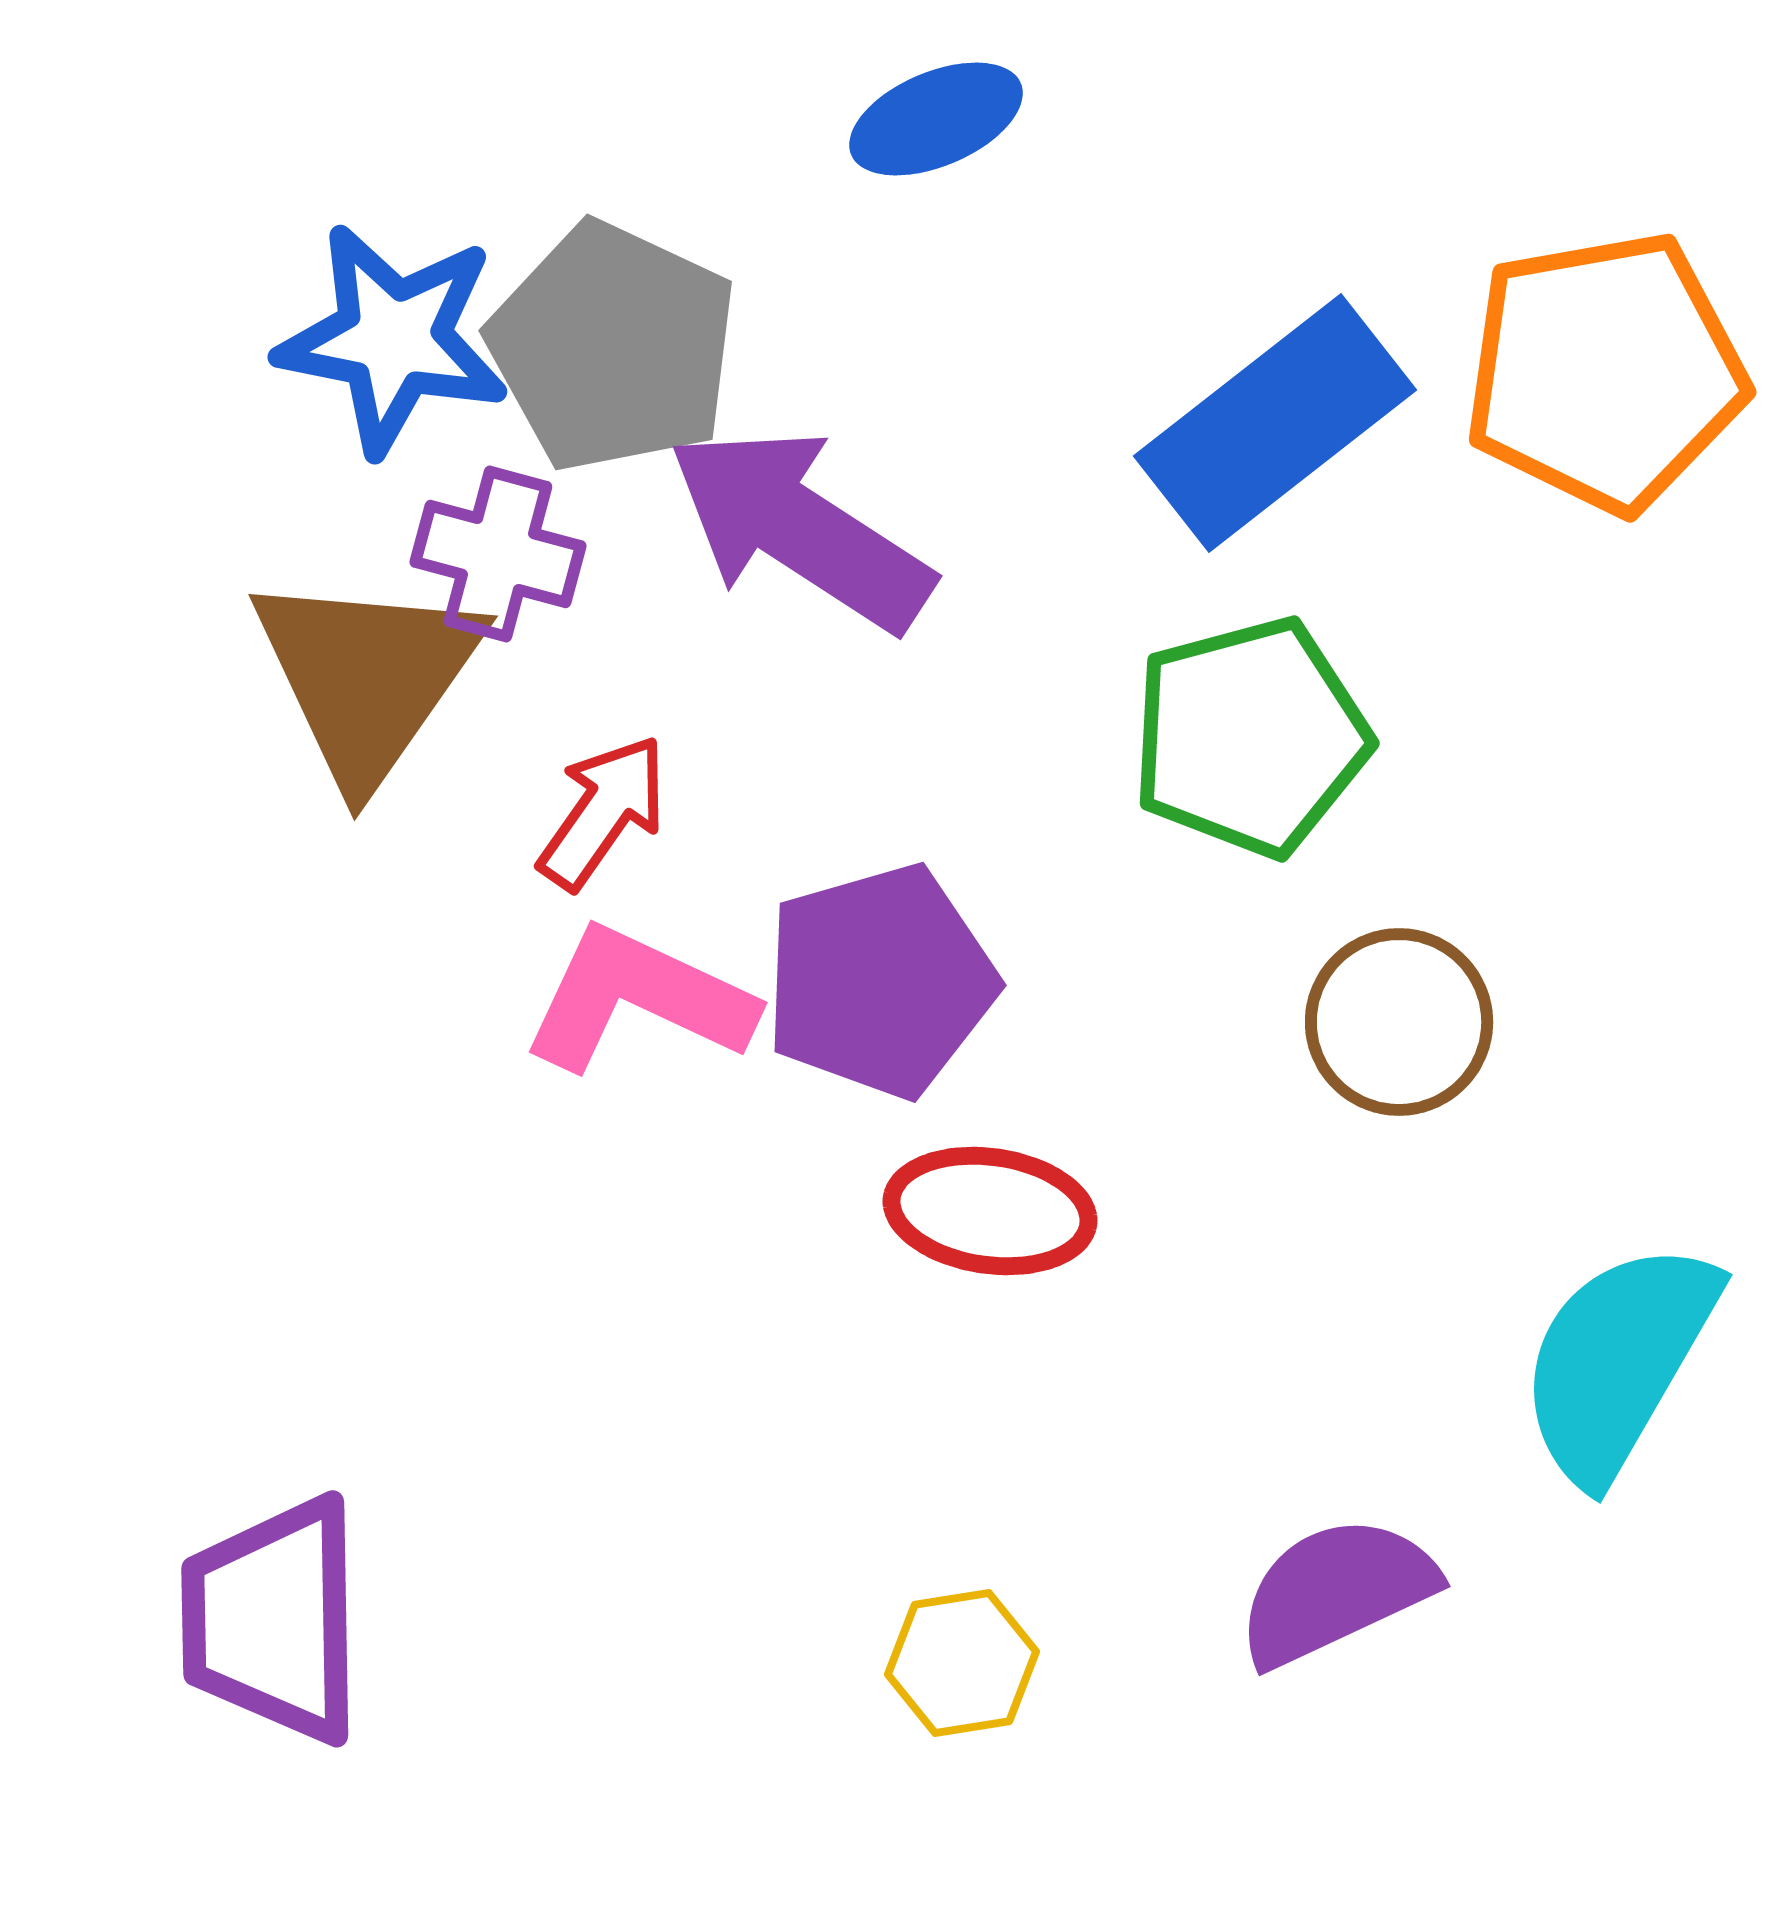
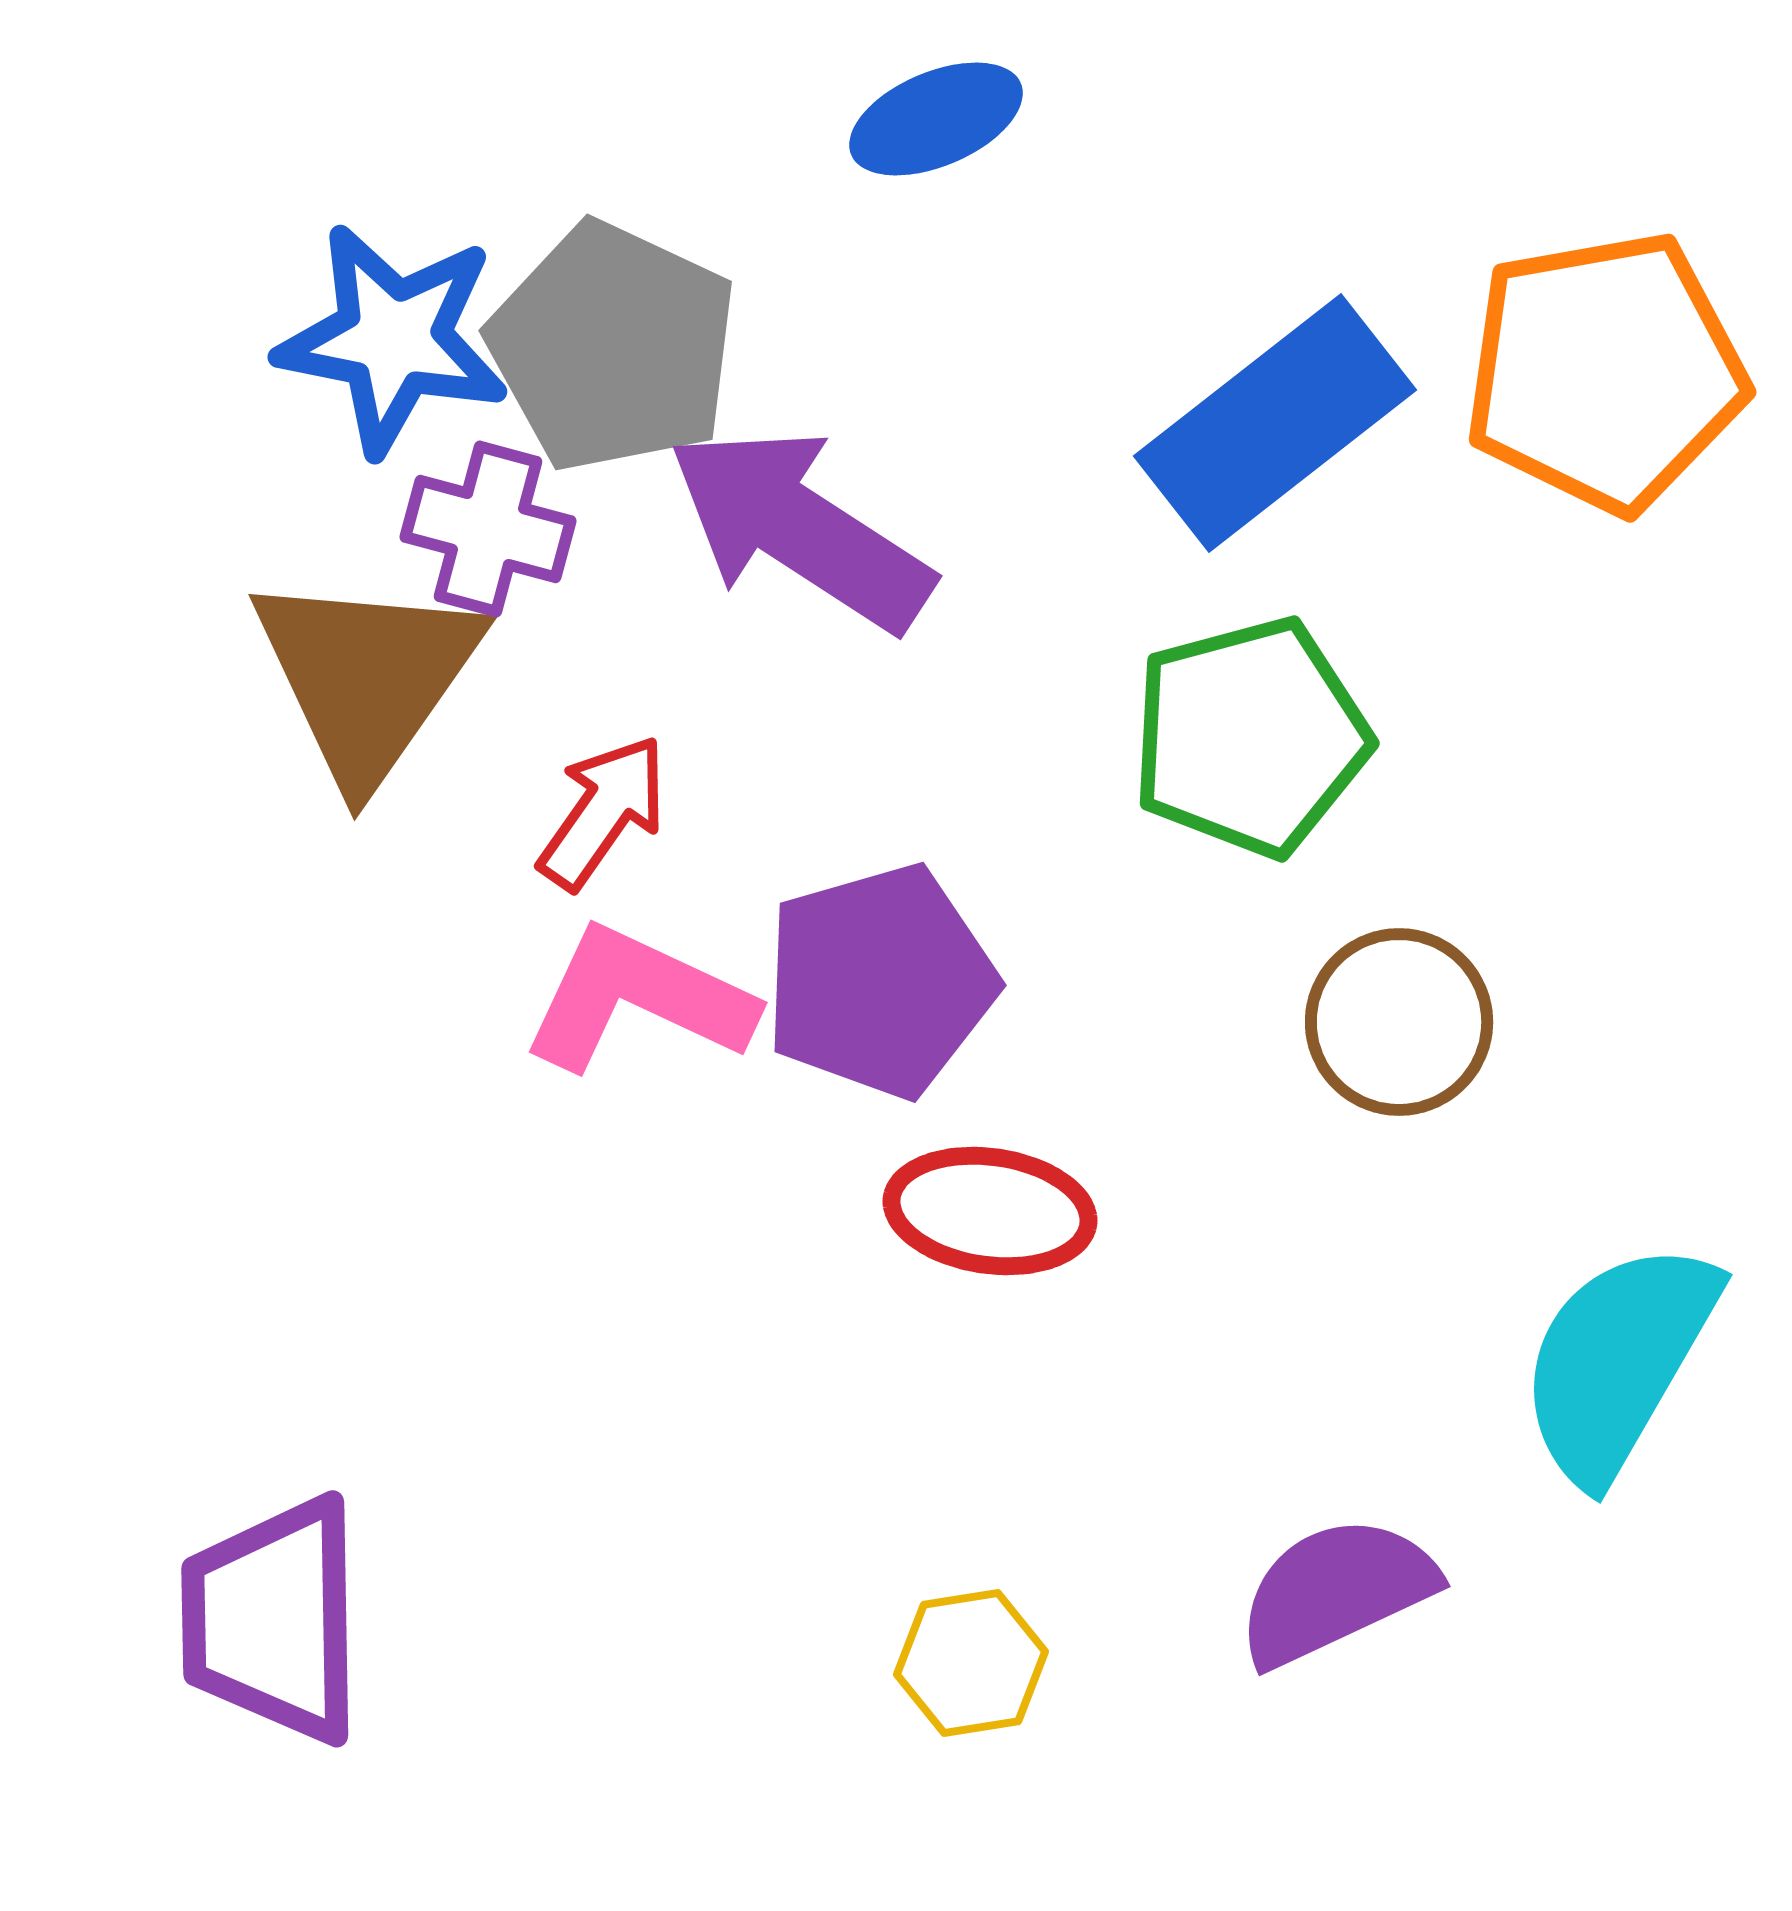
purple cross: moved 10 px left, 25 px up
yellow hexagon: moved 9 px right
